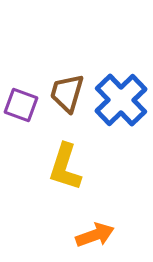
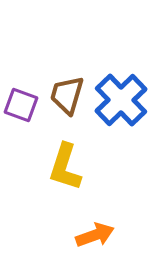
brown trapezoid: moved 2 px down
